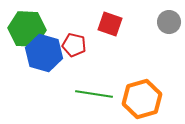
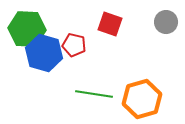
gray circle: moved 3 px left
